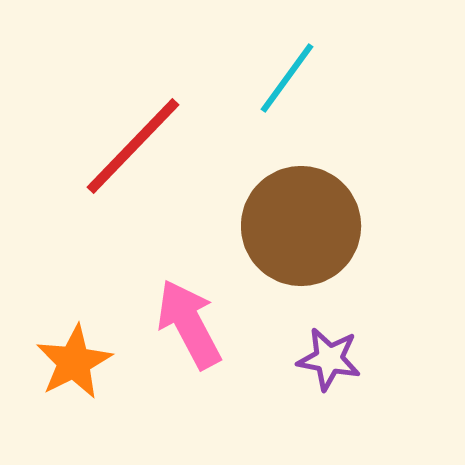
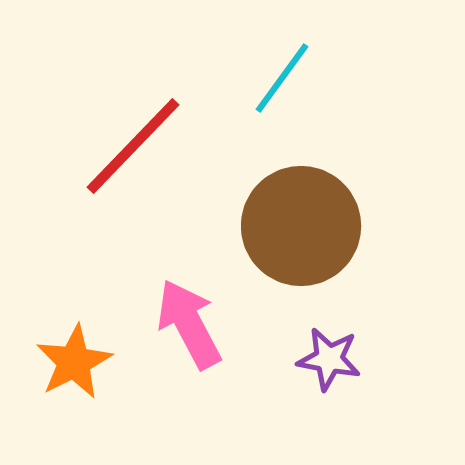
cyan line: moved 5 px left
